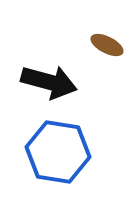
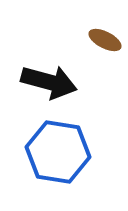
brown ellipse: moved 2 px left, 5 px up
